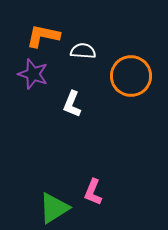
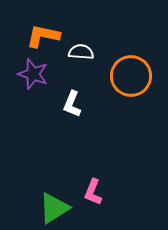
white semicircle: moved 2 px left, 1 px down
